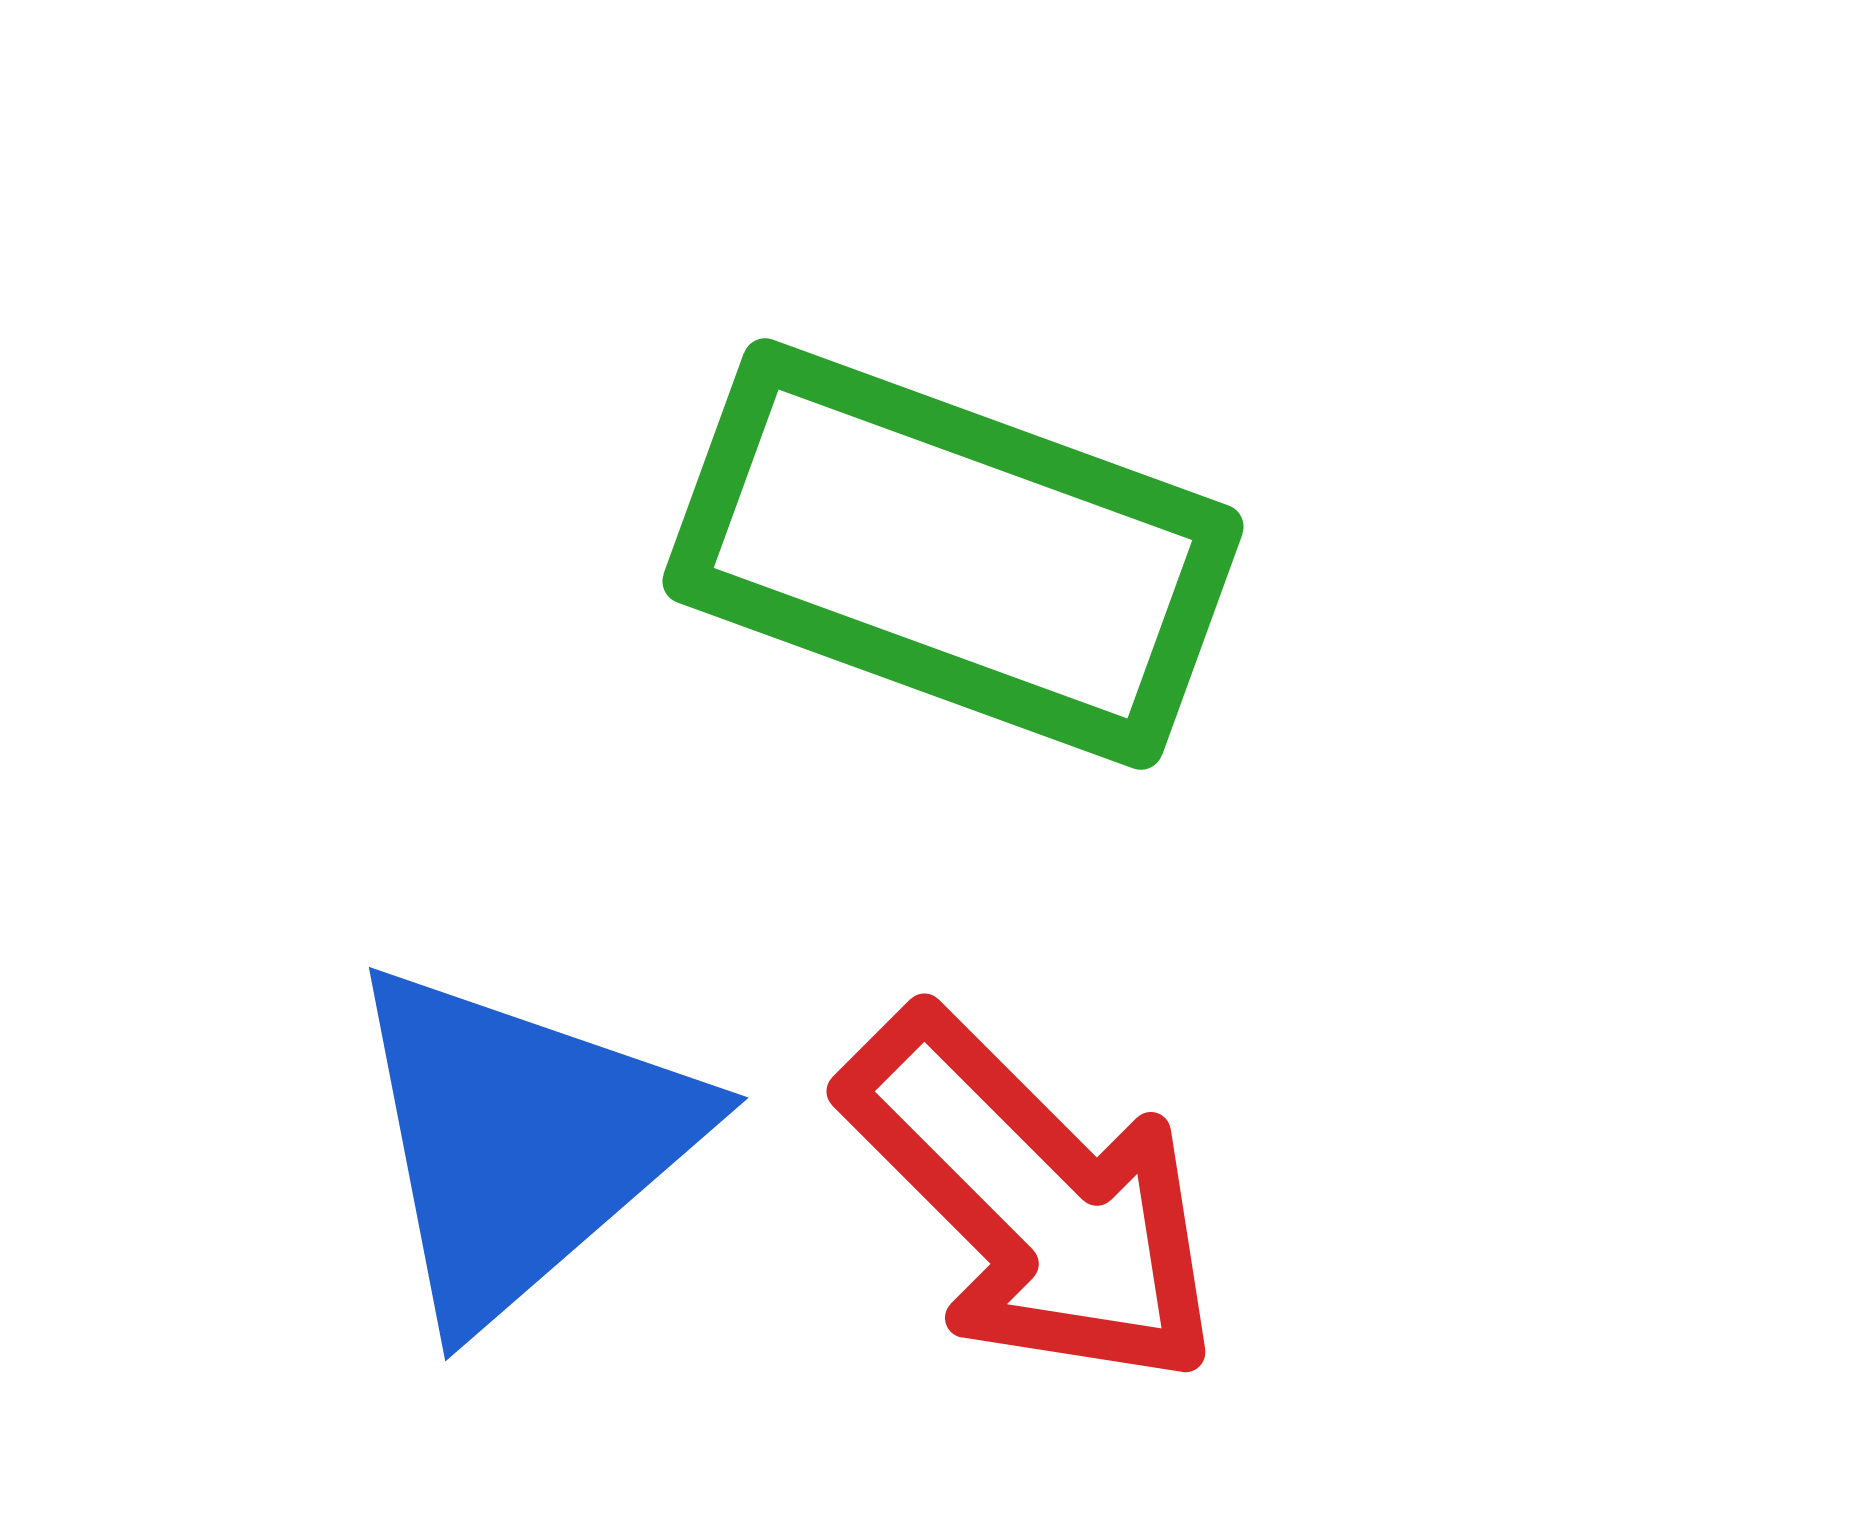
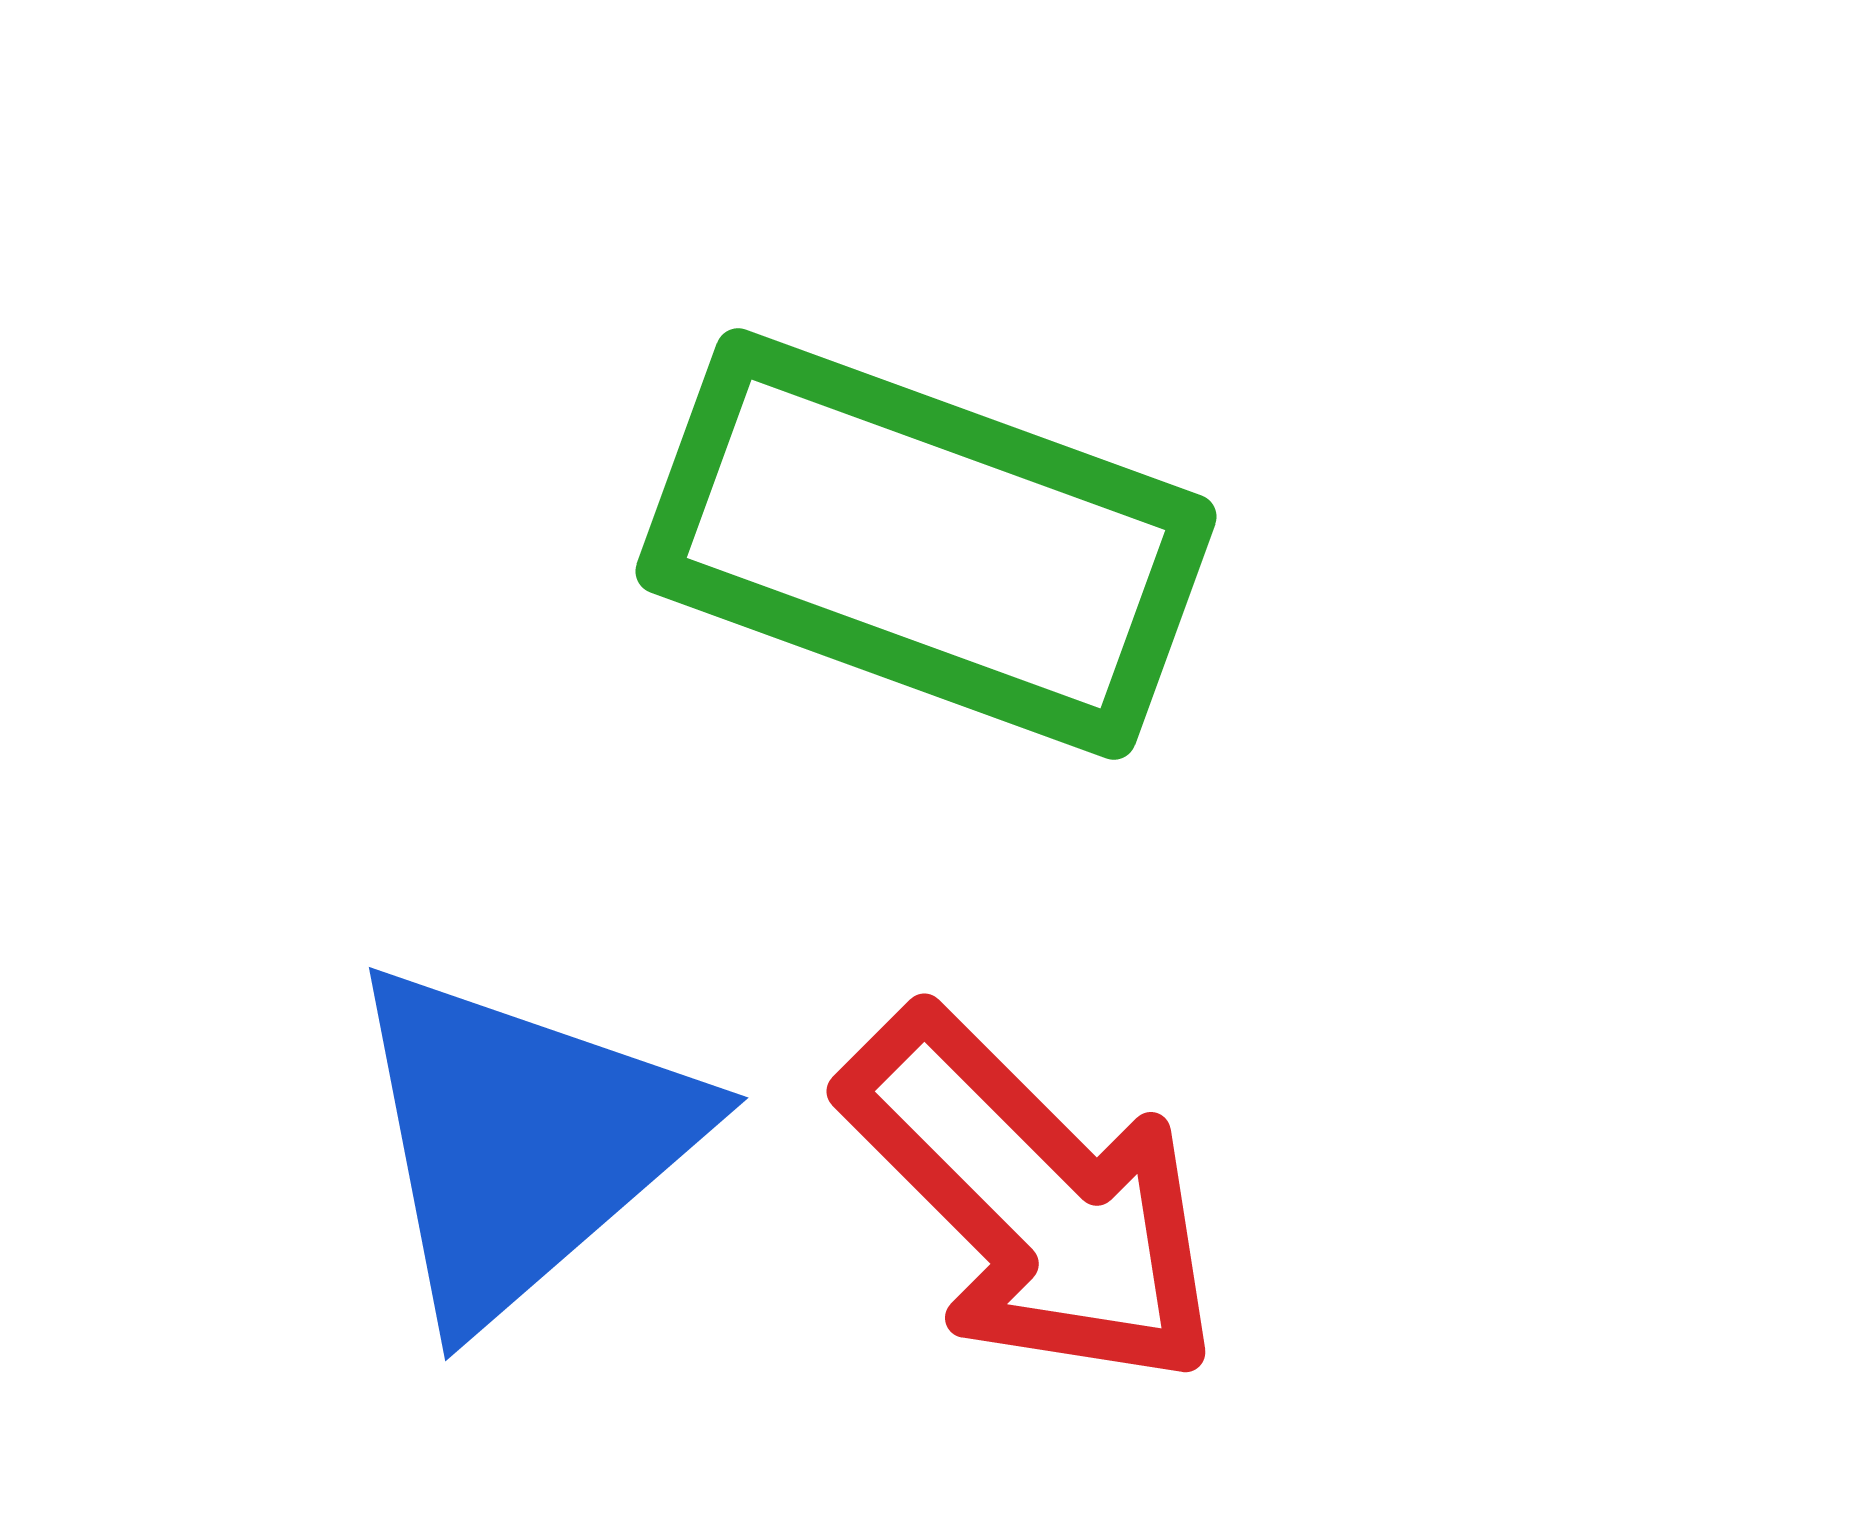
green rectangle: moved 27 px left, 10 px up
